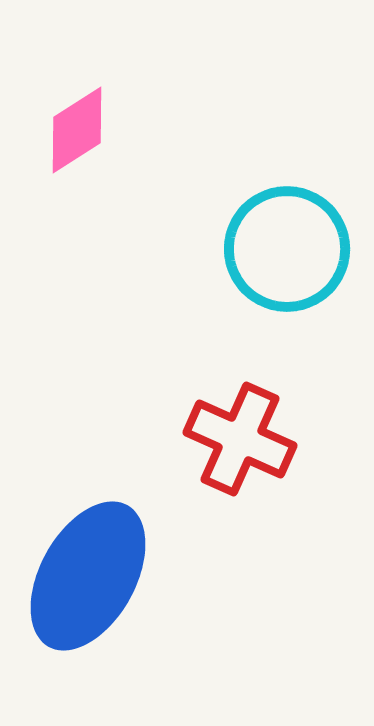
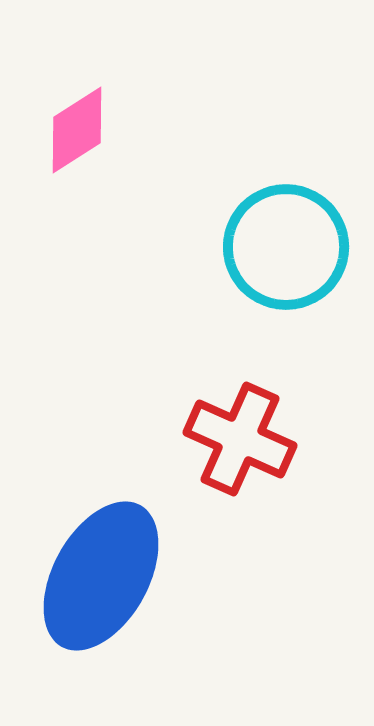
cyan circle: moved 1 px left, 2 px up
blue ellipse: moved 13 px right
